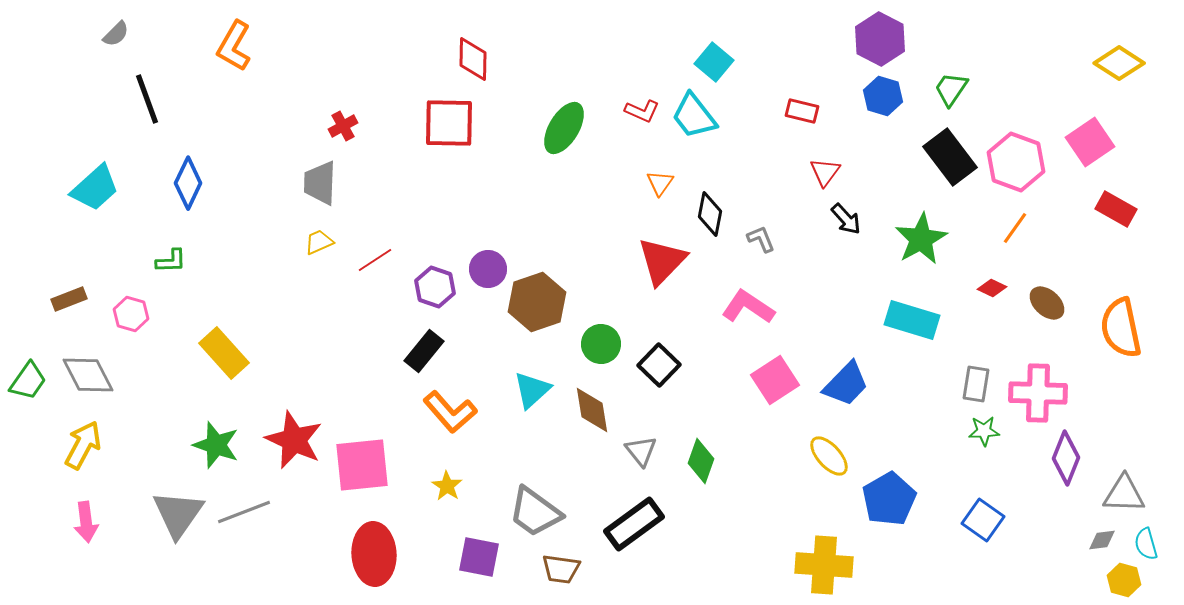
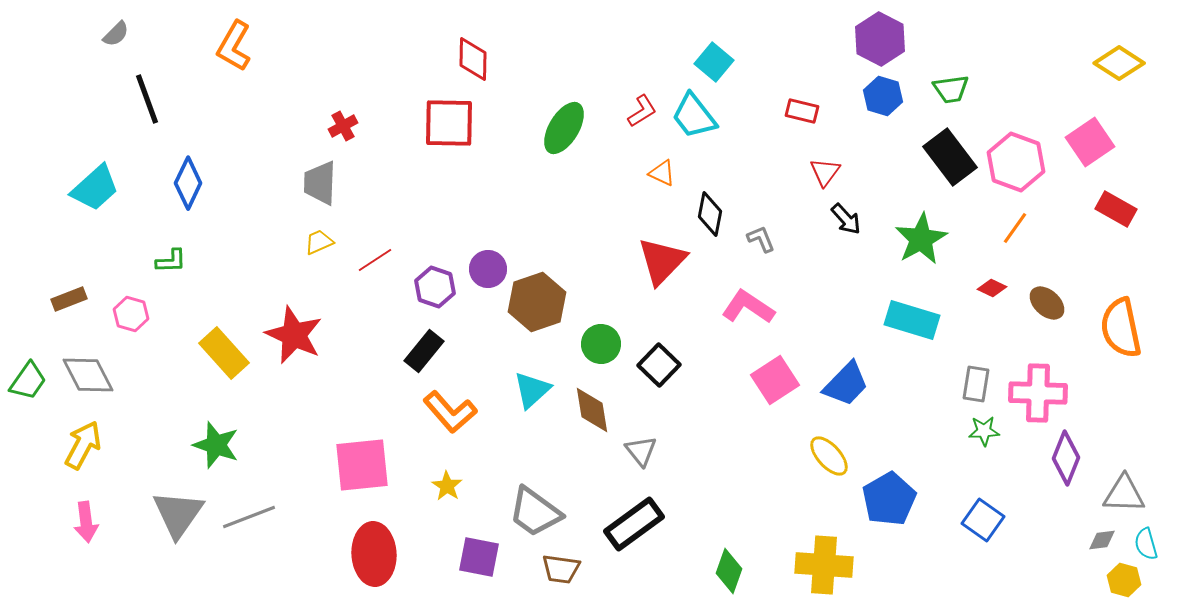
green trapezoid at (951, 89): rotated 132 degrees counterclockwise
red L-shape at (642, 111): rotated 56 degrees counterclockwise
orange triangle at (660, 183): moved 2 px right, 10 px up; rotated 40 degrees counterclockwise
red star at (294, 440): moved 105 px up
green diamond at (701, 461): moved 28 px right, 110 px down
gray line at (244, 512): moved 5 px right, 5 px down
